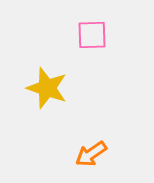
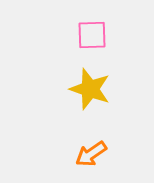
yellow star: moved 43 px right, 1 px down
